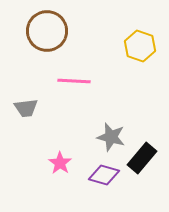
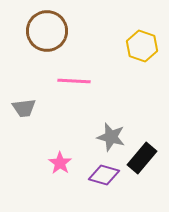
yellow hexagon: moved 2 px right
gray trapezoid: moved 2 px left
